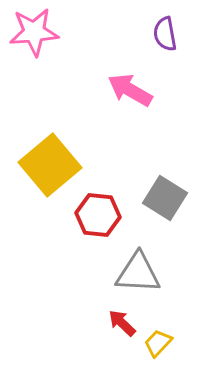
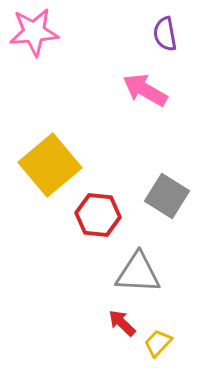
pink arrow: moved 15 px right
gray square: moved 2 px right, 2 px up
